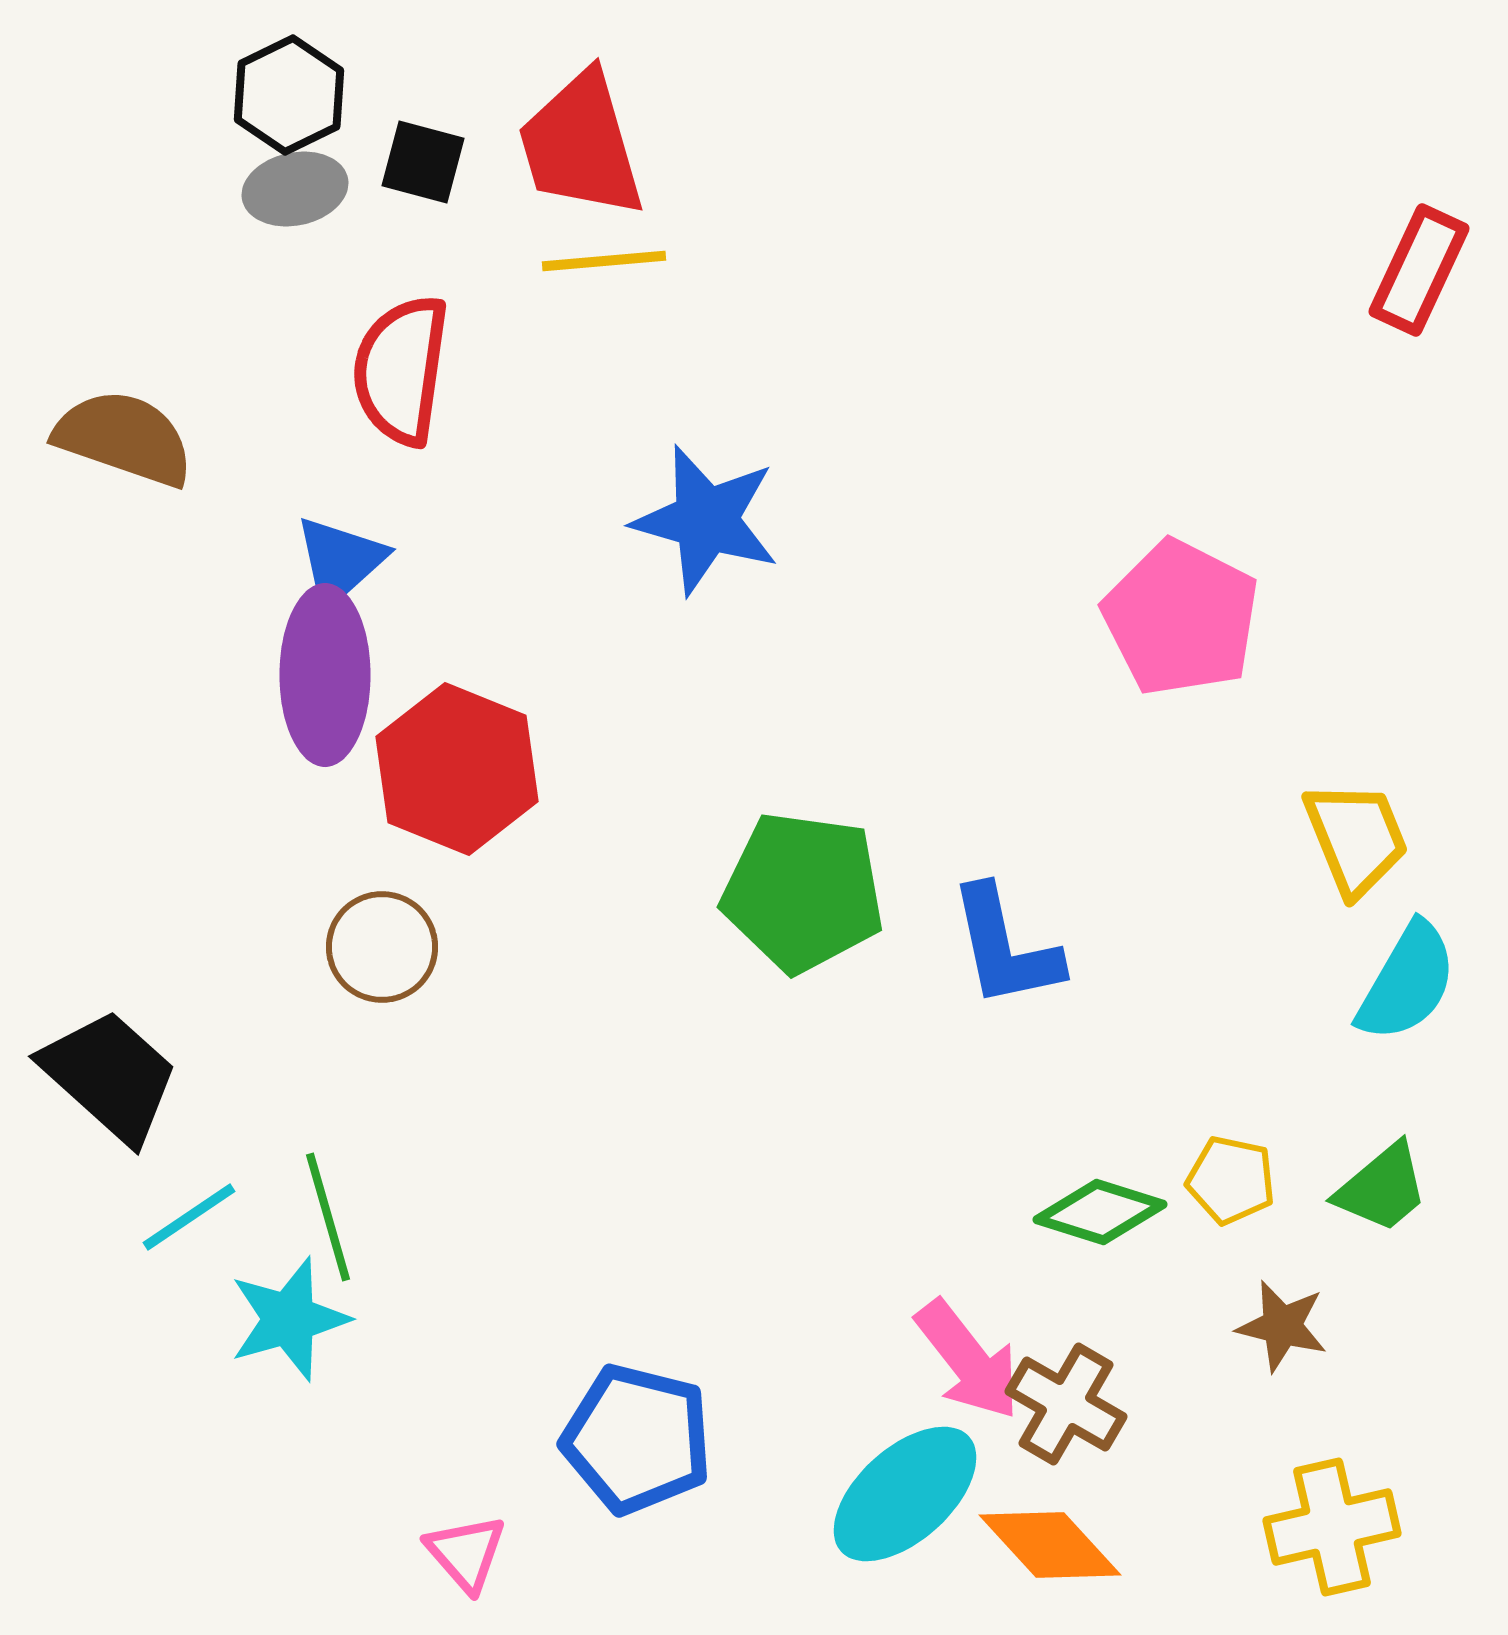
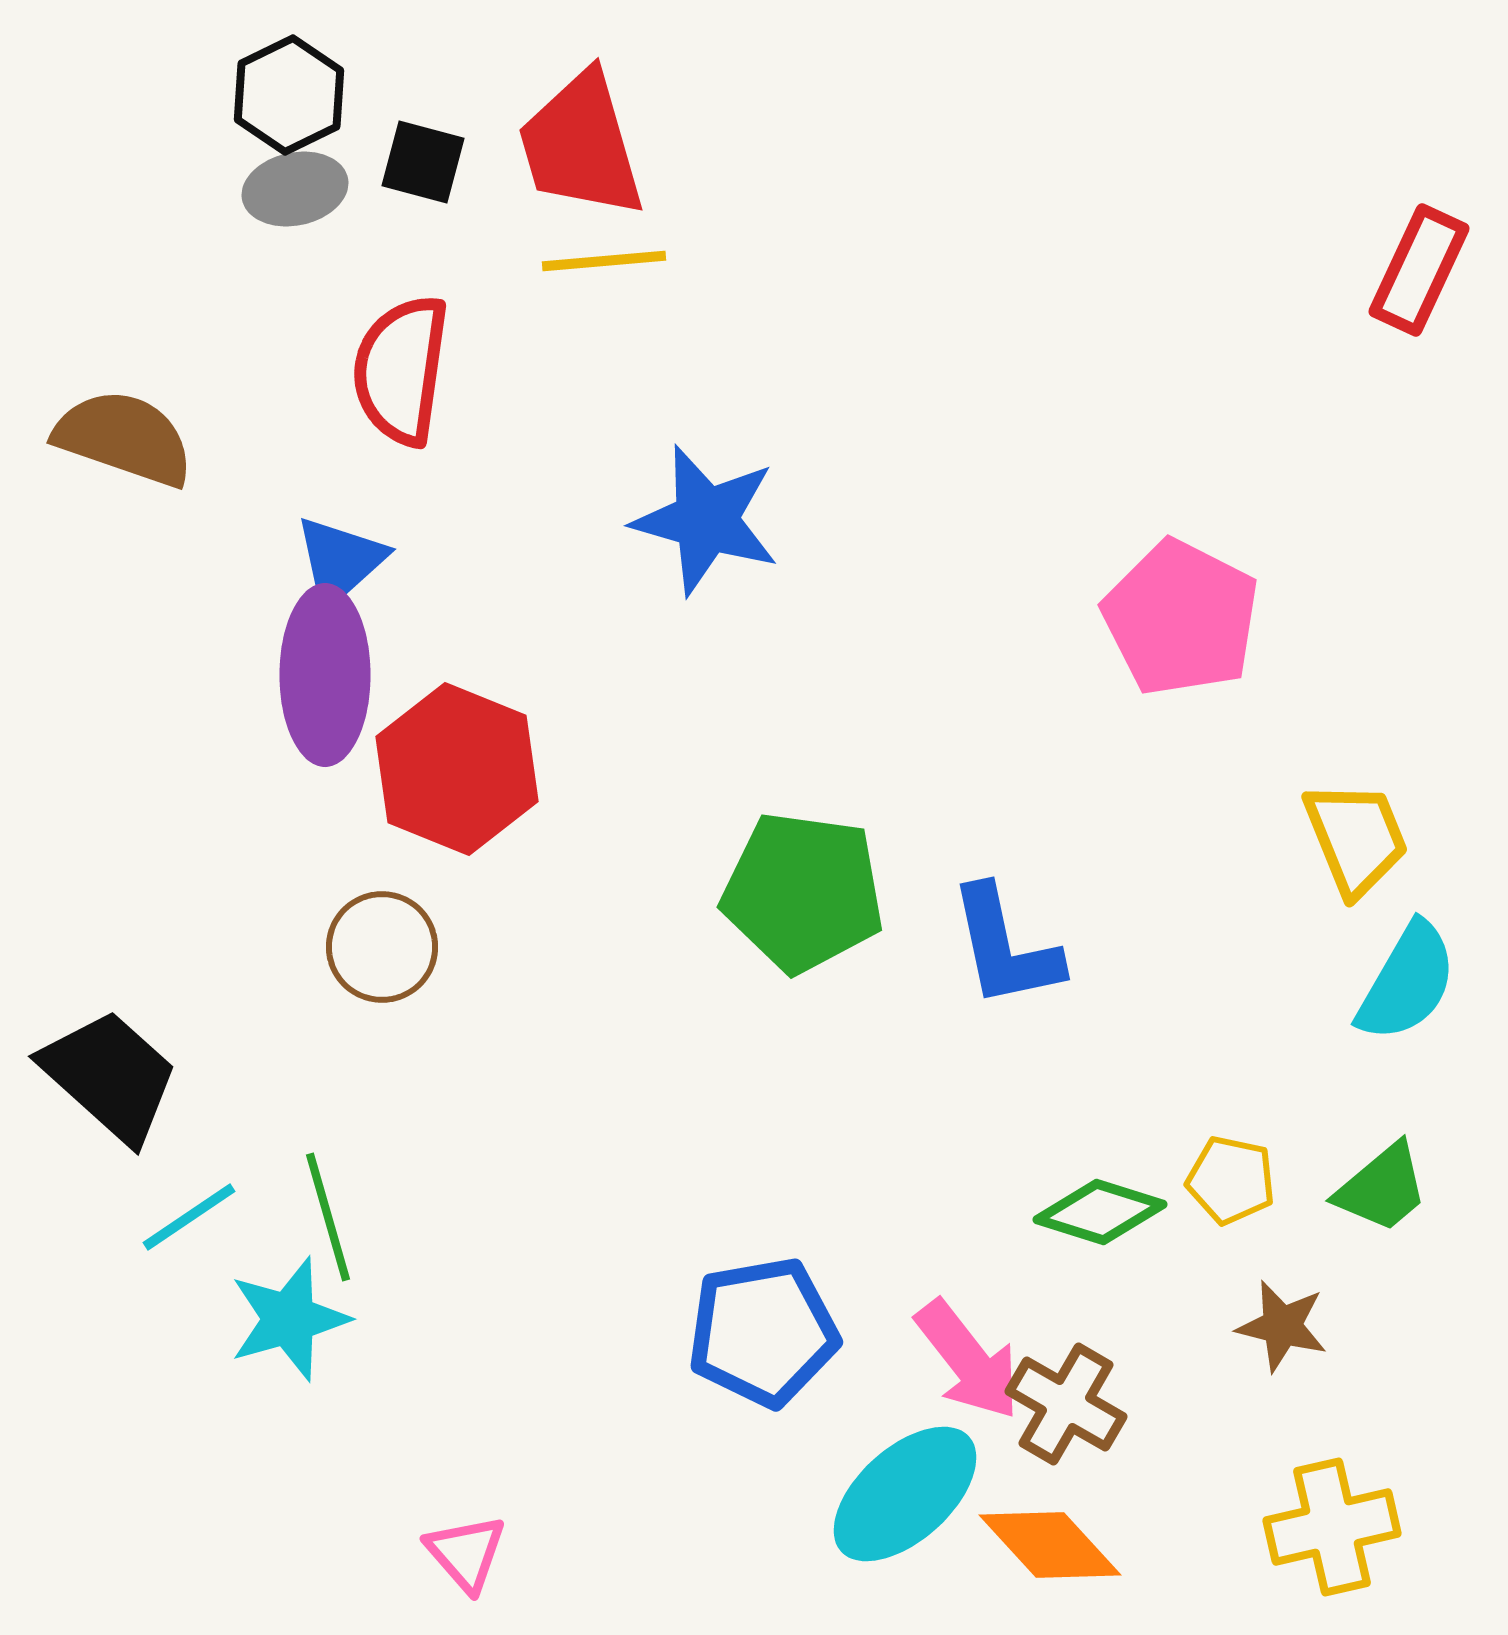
blue pentagon: moved 126 px right, 107 px up; rotated 24 degrees counterclockwise
